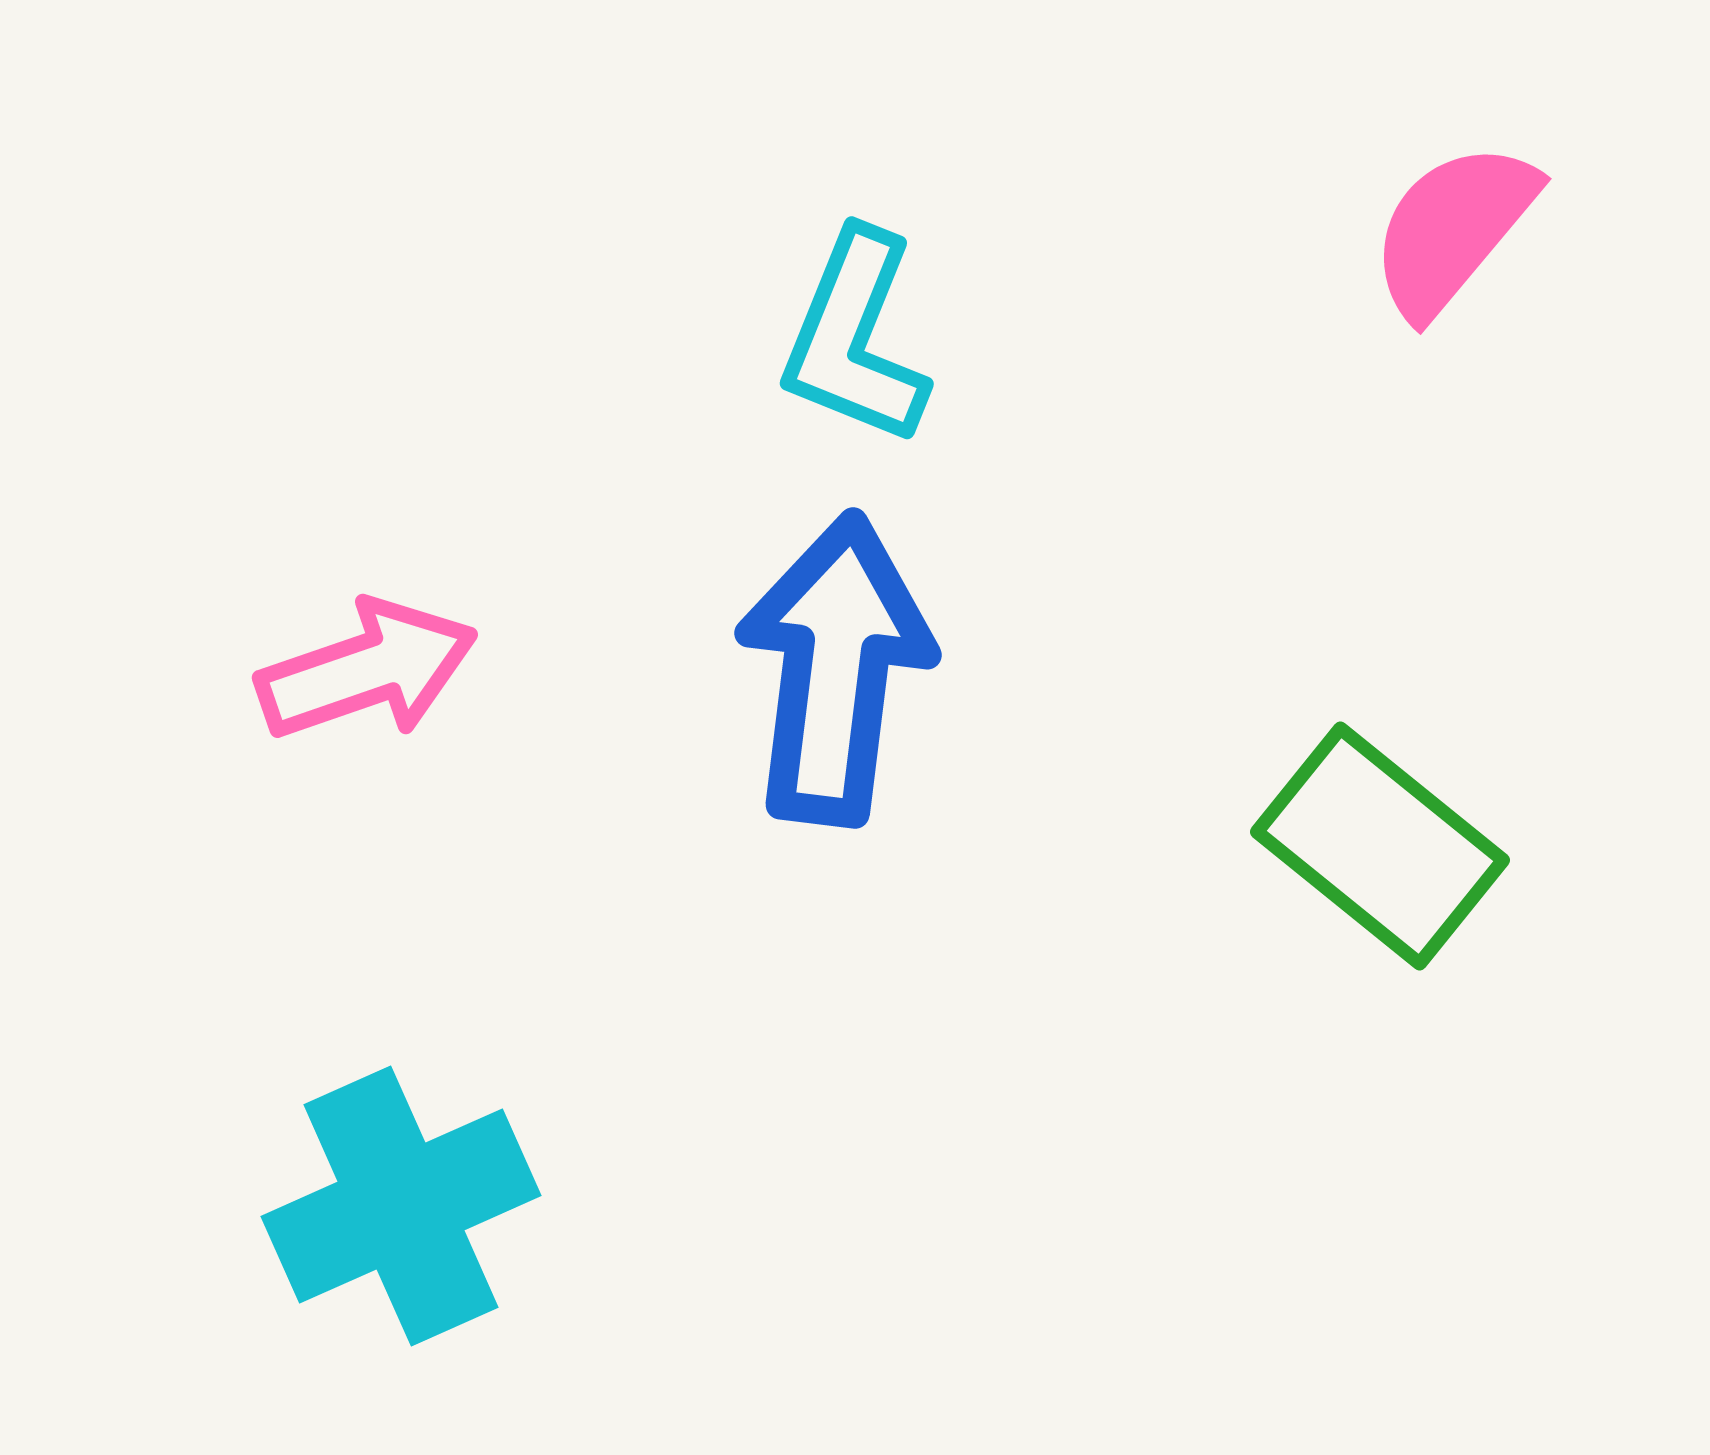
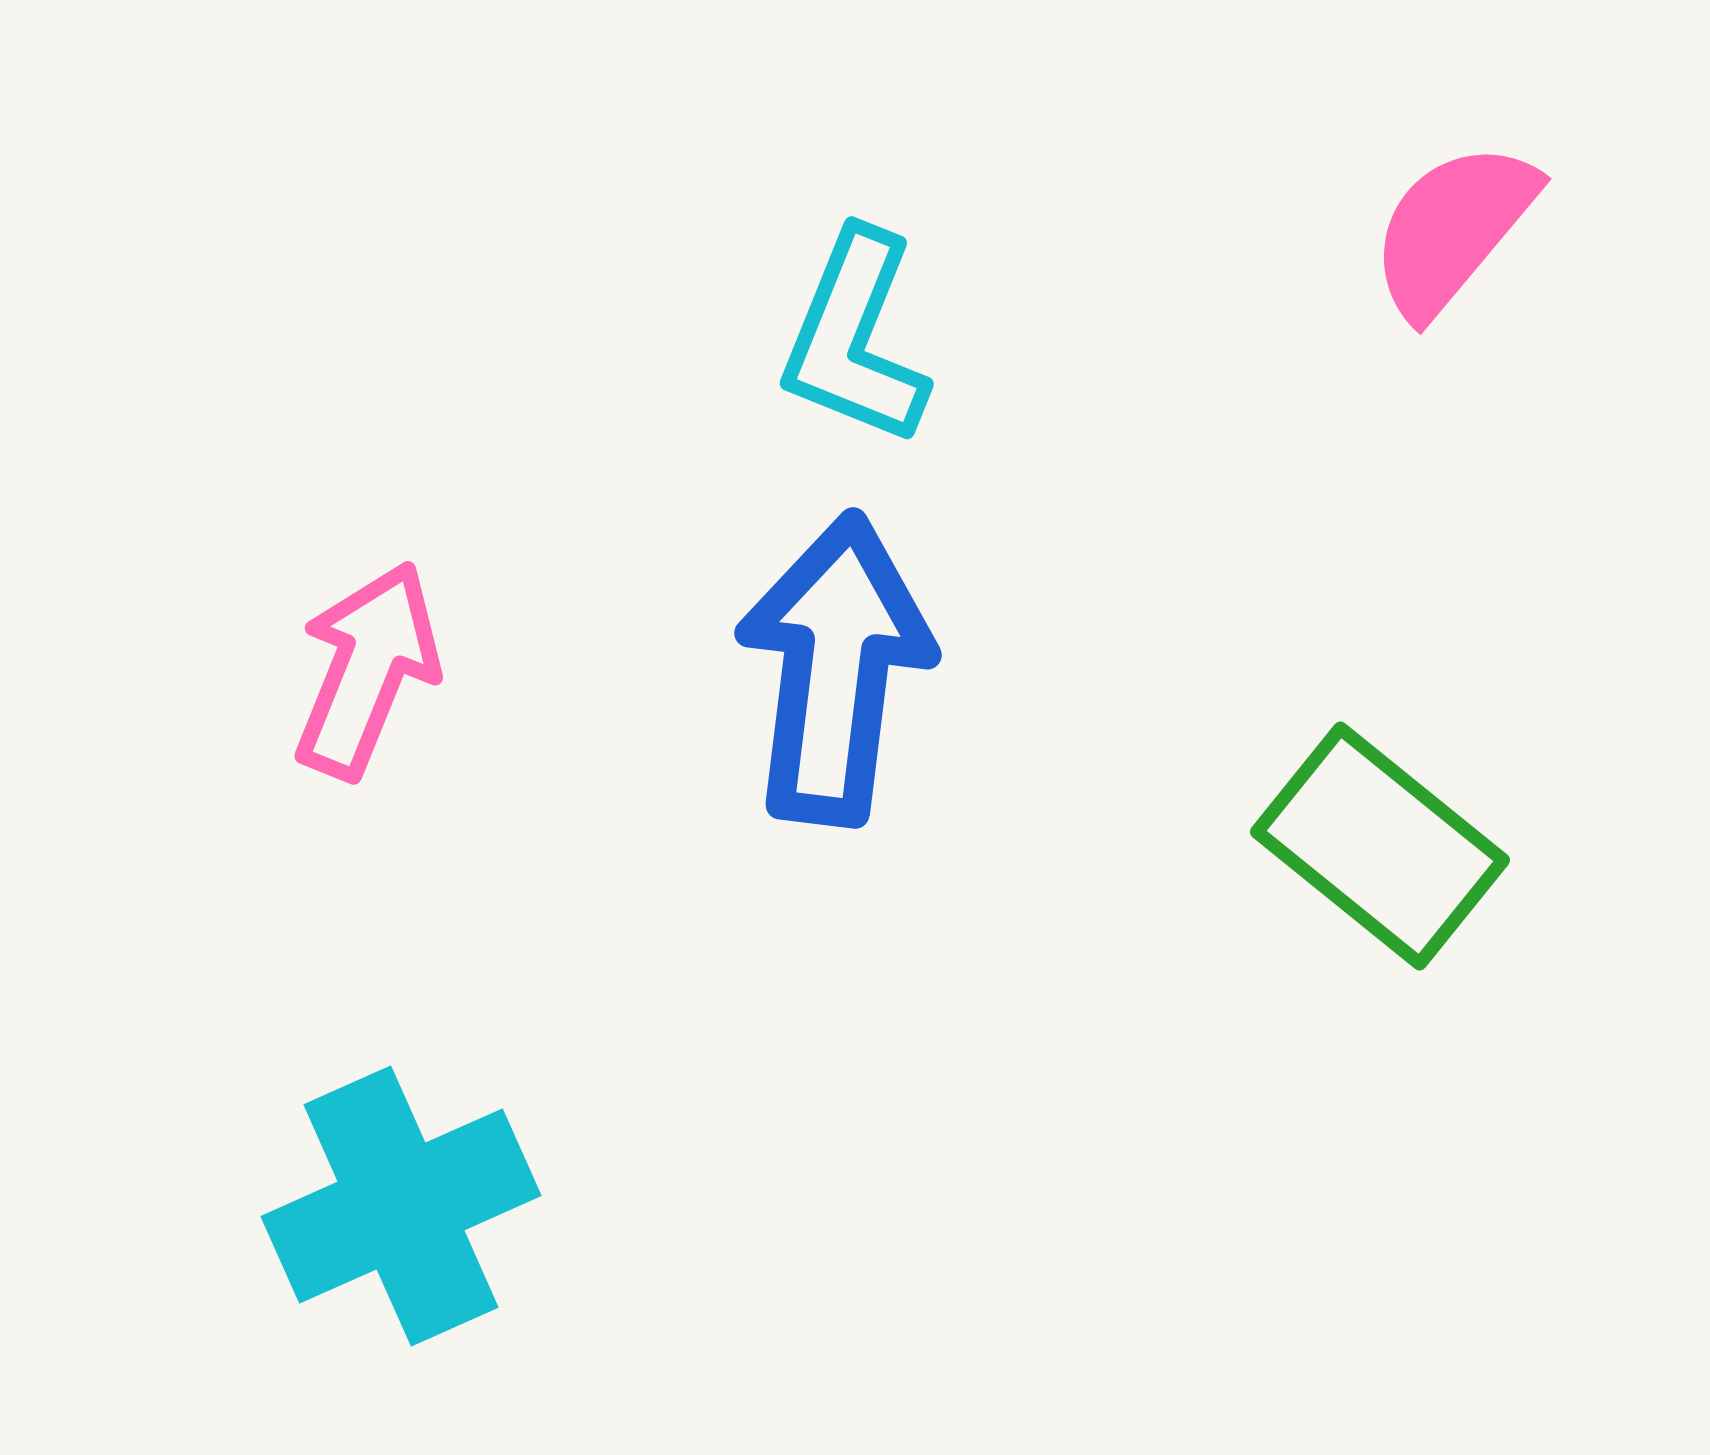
pink arrow: rotated 49 degrees counterclockwise
